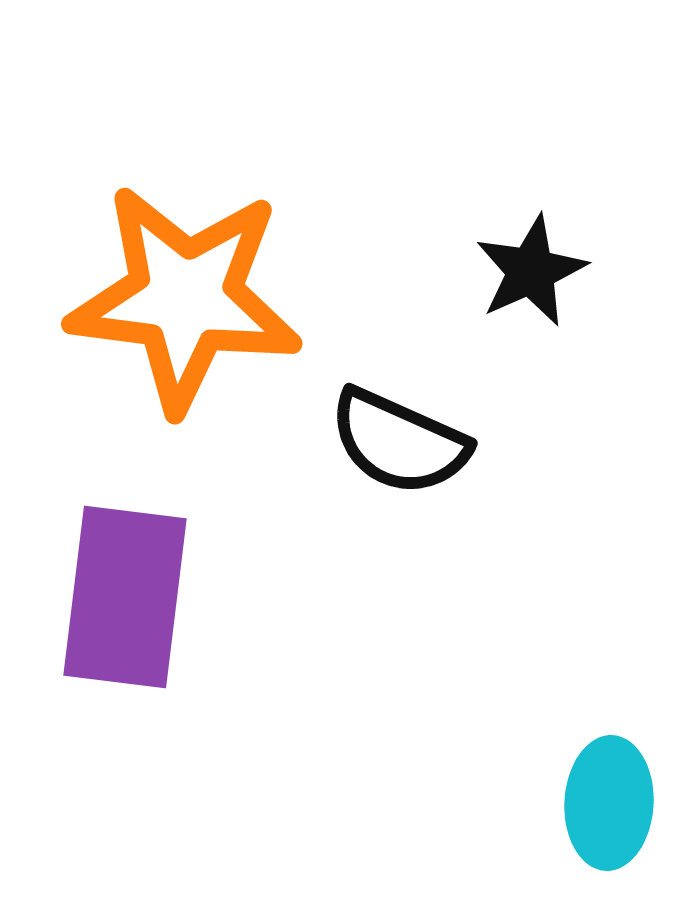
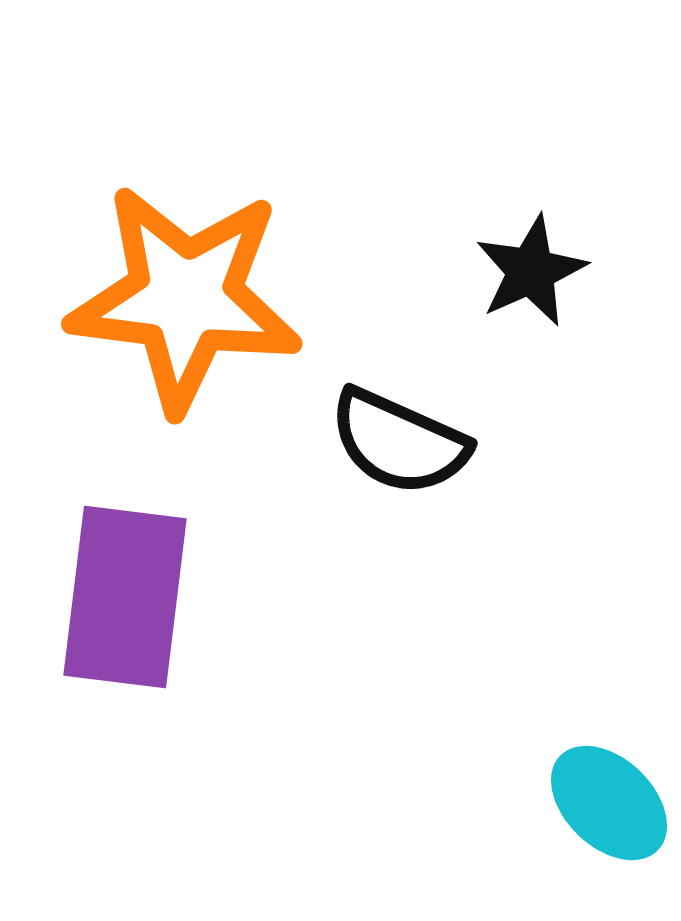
cyan ellipse: rotated 49 degrees counterclockwise
